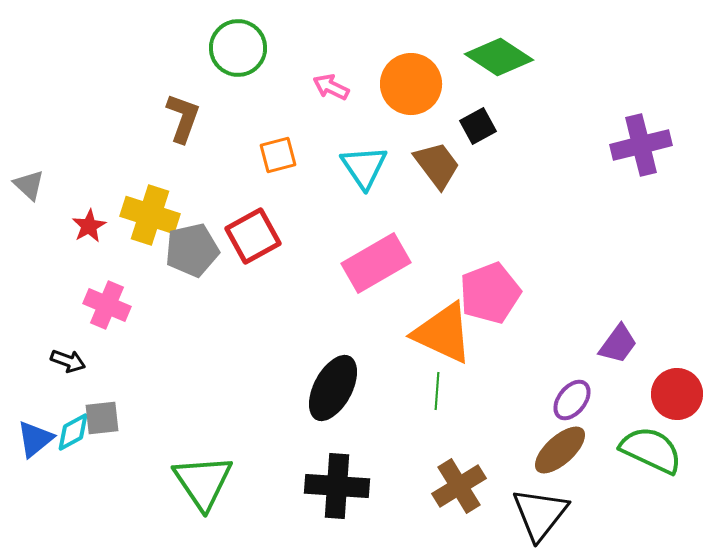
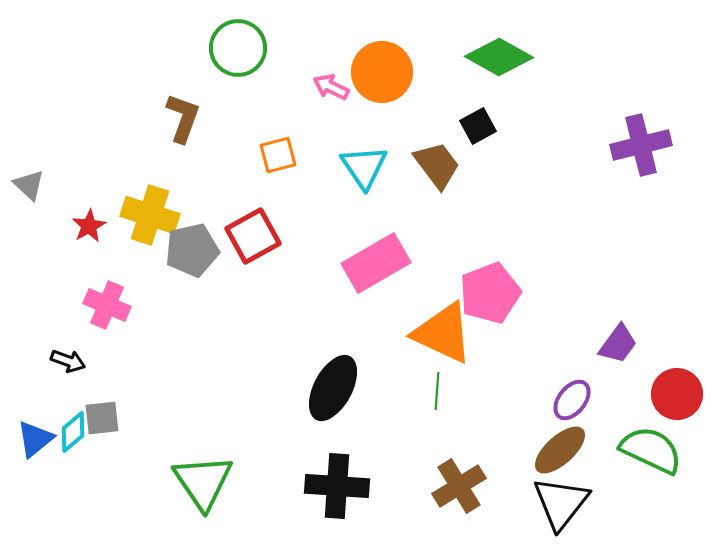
green diamond: rotated 4 degrees counterclockwise
orange circle: moved 29 px left, 12 px up
cyan diamond: rotated 12 degrees counterclockwise
black triangle: moved 21 px right, 11 px up
